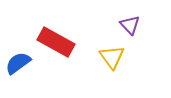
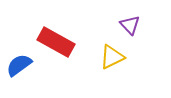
yellow triangle: rotated 40 degrees clockwise
blue semicircle: moved 1 px right, 2 px down
